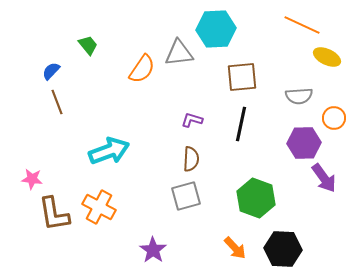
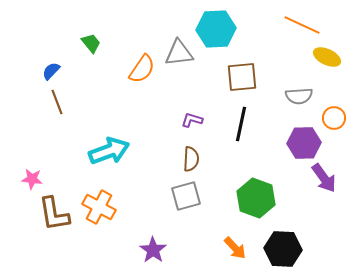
green trapezoid: moved 3 px right, 2 px up
